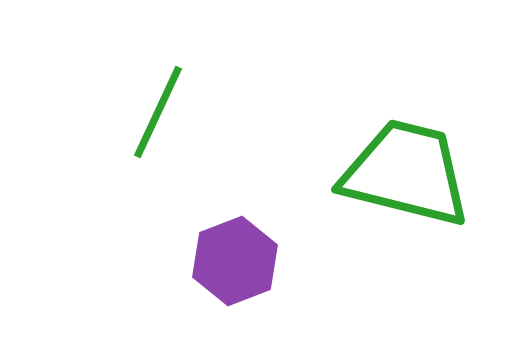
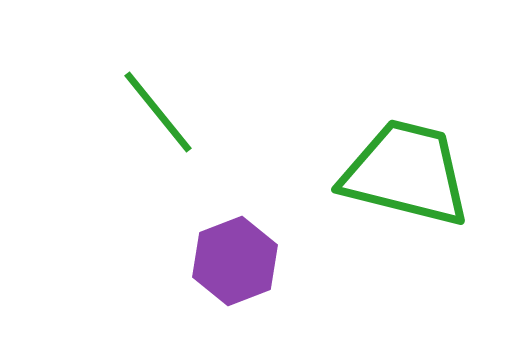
green line: rotated 64 degrees counterclockwise
